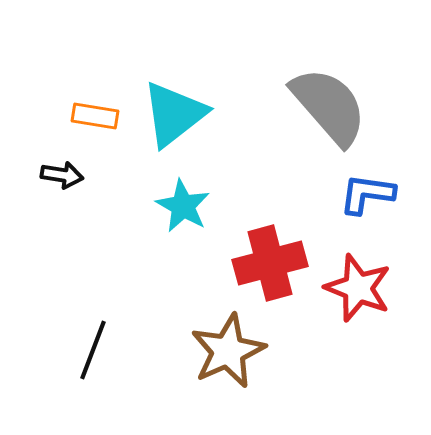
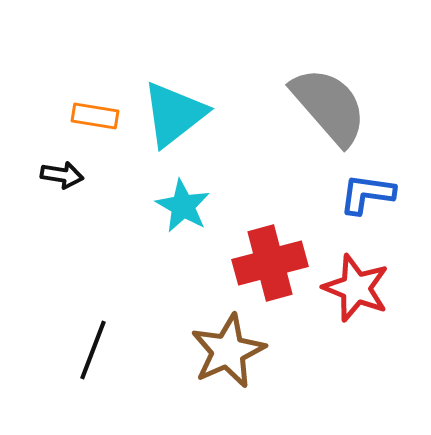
red star: moved 2 px left
